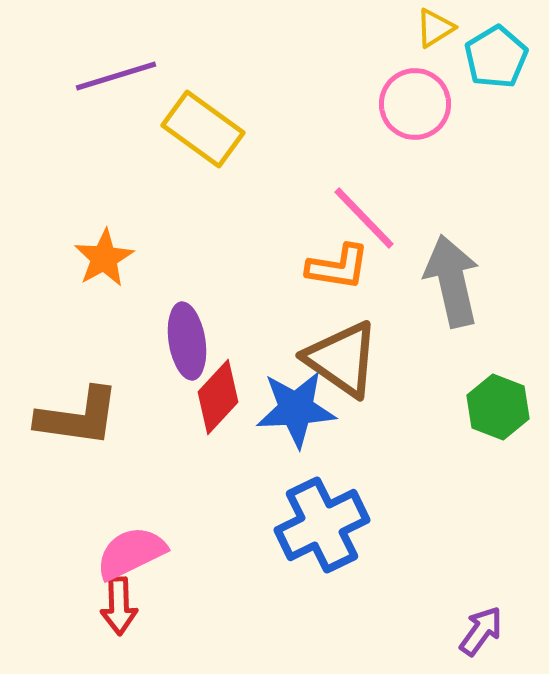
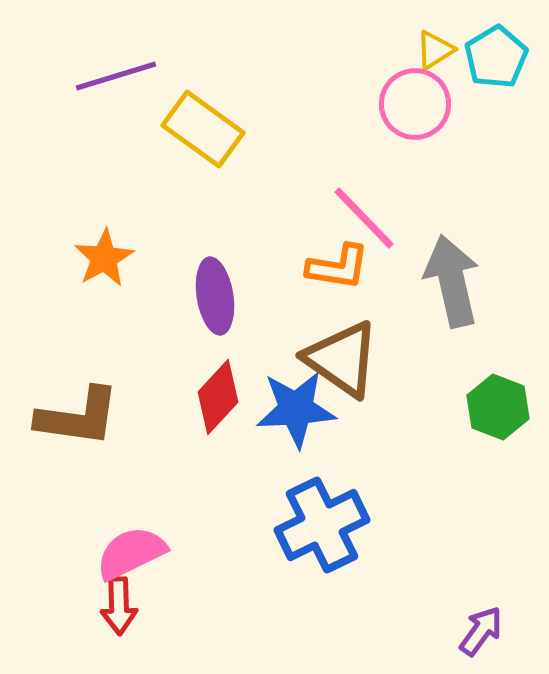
yellow triangle: moved 22 px down
purple ellipse: moved 28 px right, 45 px up
